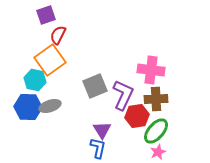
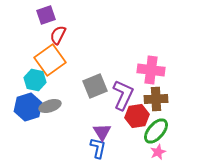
blue hexagon: rotated 20 degrees counterclockwise
purple triangle: moved 2 px down
